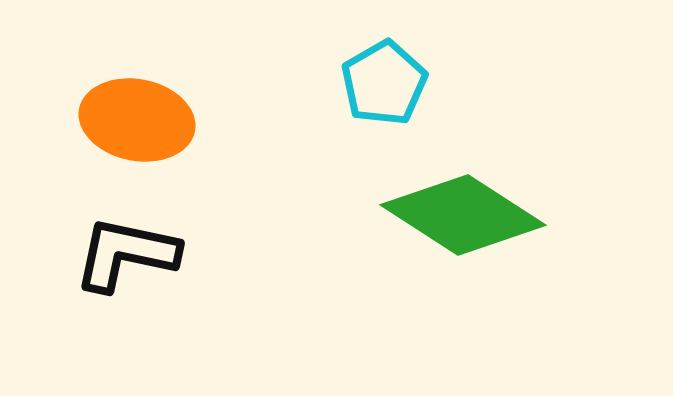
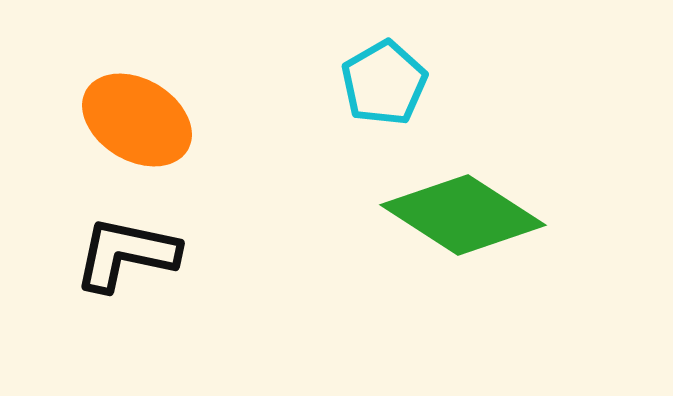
orange ellipse: rotated 20 degrees clockwise
